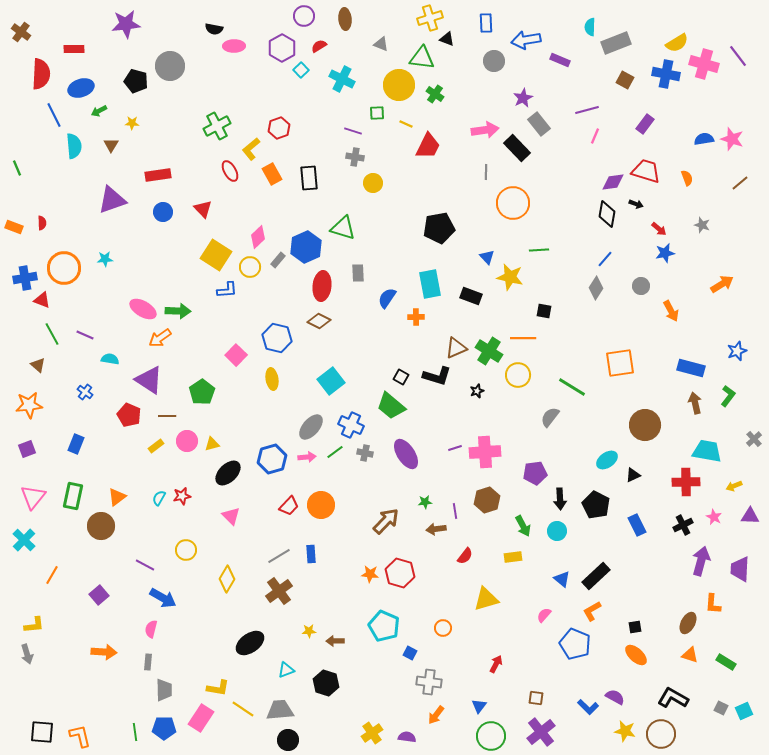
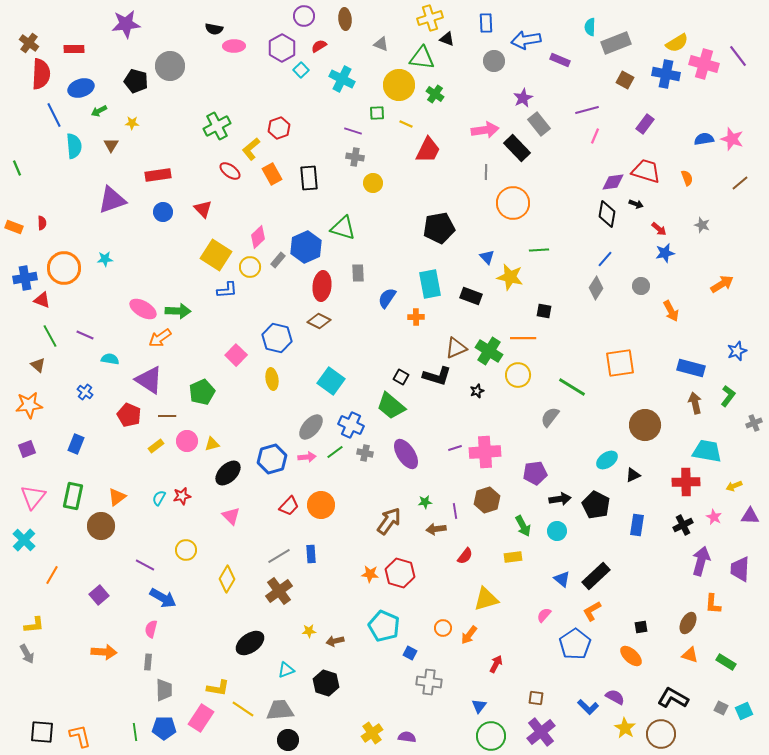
brown cross at (21, 32): moved 8 px right, 11 px down
red trapezoid at (428, 146): moved 4 px down
red ellipse at (230, 171): rotated 25 degrees counterclockwise
green line at (52, 334): moved 2 px left, 2 px down
cyan square at (331, 381): rotated 16 degrees counterclockwise
green pentagon at (202, 392): rotated 10 degrees clockwise
gray cross at (754, 439): moved 16 px up; rotated 21 degrees clockwise
black arrow at (560, 499): rotated 95 degrees counterclockwise
brown arrow at (386, 521): moved 3 px right; rotated 8 degrees counterclockwise
blue rectangle at (637, 525): rotated 35 degrees clockwise
black square at (635, 627): moved 6 px right
brown arrow at (335, 641): rotated 12 degrees counterclockwise
blue pentagon at (575, 644): rotated 16 degrees clockwise
gray arrow at (27, 654): rotated 12 degrees counterclockwise
orange ellipse at (636, 655): moved 5 px left, 1 px down
orange arrow at (436, 715): moved 33 px right, 80 px up
yellow star at (625, 731): moved 3 px up; rotated 20 degrees clockwise
